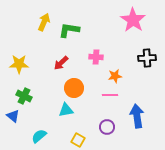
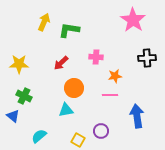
purple circle: moved 6 px left, 4 px down
